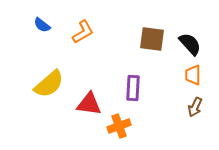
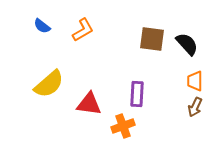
blue semicircle: moved 1 px down
orange L-shape: moved 2 px up
black semicircle: moved 3 px left
orange trapezoid: moved 2 px right, 6 px down
purple rectangle: moved 4 px right, 6 px down
orange cross: moved 4 px right
